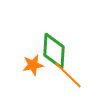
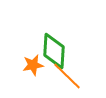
orange line: moved 1 px left, 1 px down
